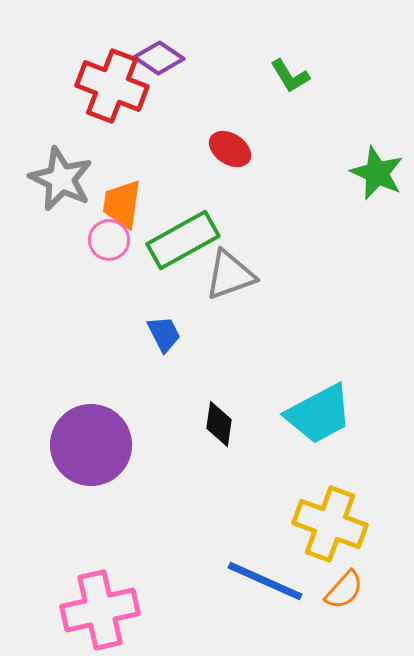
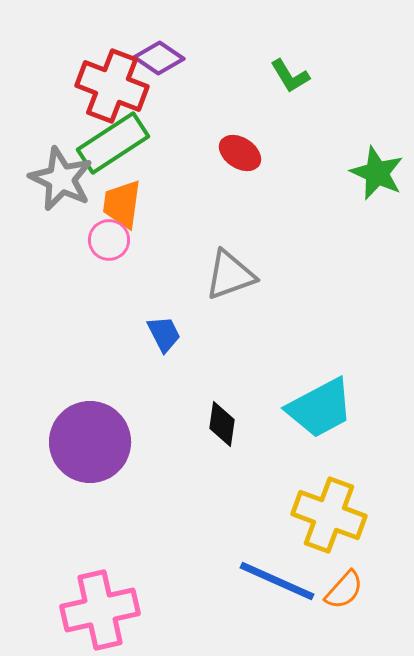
red ellipse: moved 10 px right, 4 px down
green rectangle: moved 70 px left, 97 px up; rotated 4 degrees counterclockwise
cyan trapezoid: moved 1 px right, 6 px up
black diamond: moved 3 px right
purple circle: moved 1 px left, 3 px up
yellow cross: moved 1 px left, 9 px up
blue line: moved 12 px right
